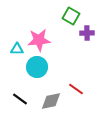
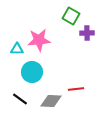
cyan circle: moved 5 px left, 5 px down
red line: rotated 42 degrees counterclockwise
gray diamond: rotated 15 degrees clockwise
